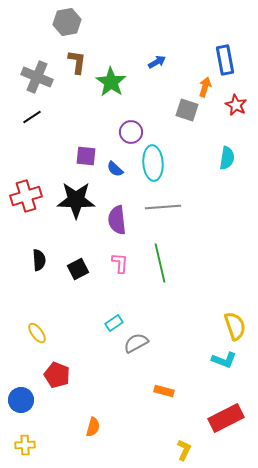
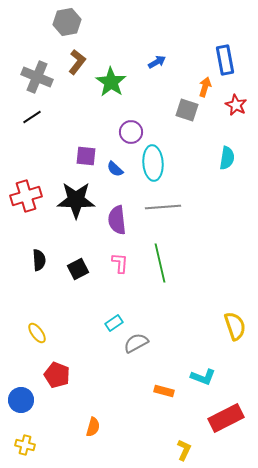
brown L-shape: rotated 30 degrees clockwise
cyan L-shape: moved 21 px left, 17 px down
yellow cross: rotated 18 degrees clockwise
